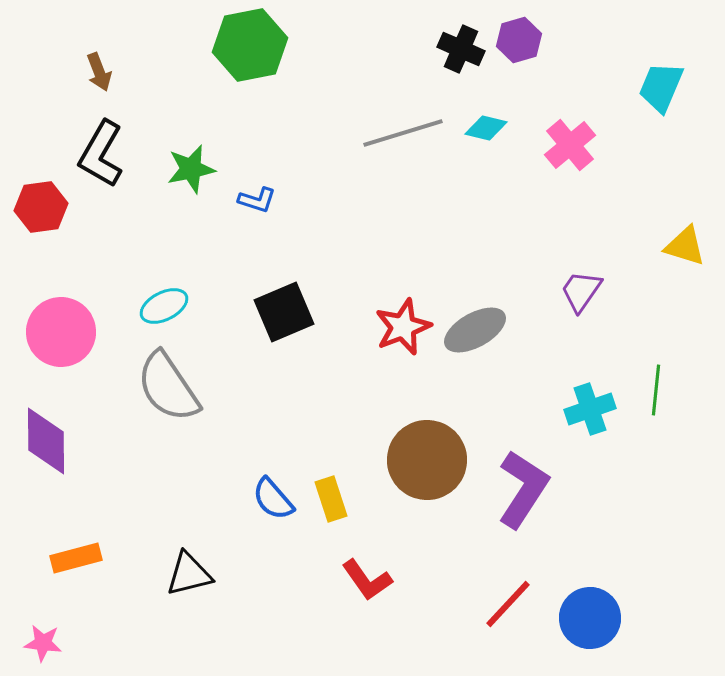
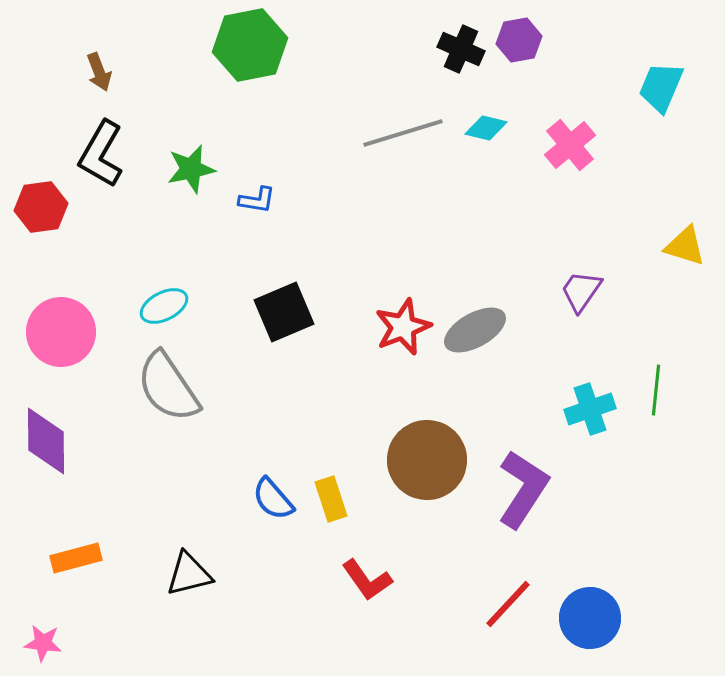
purple hexagon: rotated 6 degrees clockwise
blue L-shape: rotated 9 degrees counterclockwise
